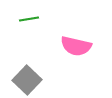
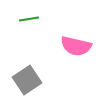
gray square: rotated 12 degrees clockwise
